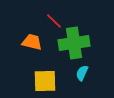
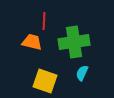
red line: moved 10 px left; rotated 48 degrees clockwise
green cross: moved 1 px up
yellow square: rotated 20 degrees clockwise
